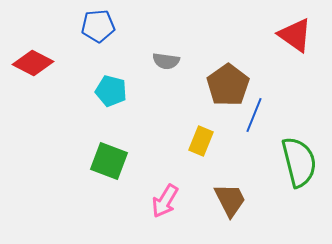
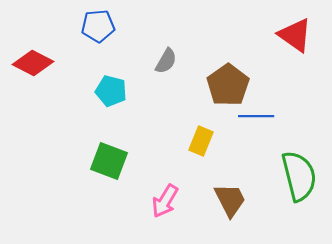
gray semicircle: rotated 68 degrees counterclockwise
blue line: moved 2 px right, 1 px down; rotated 68 degrees clockwise
green semicircle: moved 14 px down
